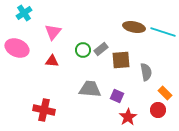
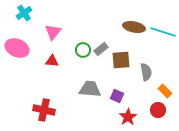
orange rectangle: moved 2 px up
